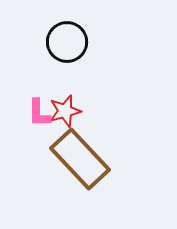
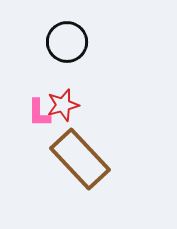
red star: moved 2 px left, 6 px up
